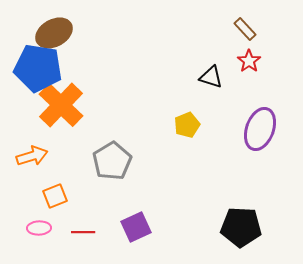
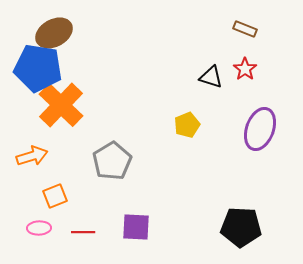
brown rectangle: rotated 25 degrees counterclockwise
red star: moved 4 px left, 8 px down
purple square: rotated 28 degrees clockwise
